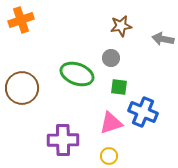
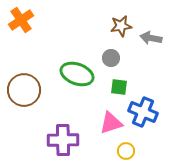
orange cross: rotated 15 degrees counterclockwise
gray arrow: moved 12 px left, 1 px up
brown circle: moved 2 px right, 2 px down
yellow circle: moved 17 px right, 5 px up
